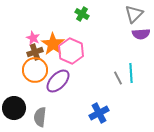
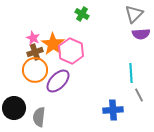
gray line: moved 21 px right, 17 px down
blue cross: moved 14 px right, 3 px up; rotated 24 degrees clockwise
gray semicircle: moved 1 px left
